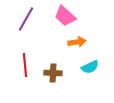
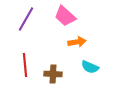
cyan semicircle: rotated 48 degrees clockwise
brown cross: moved 1 px down
